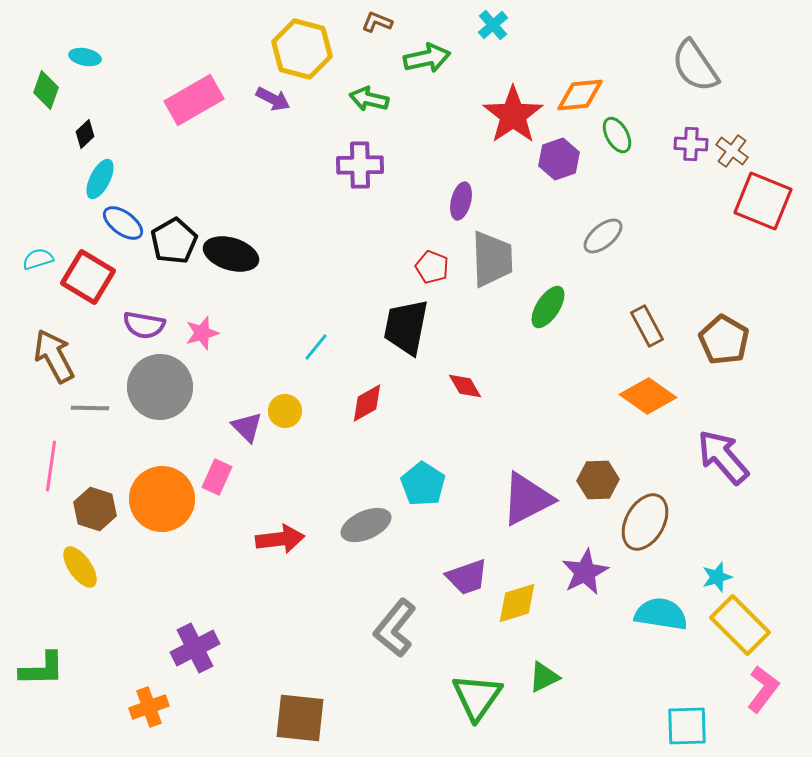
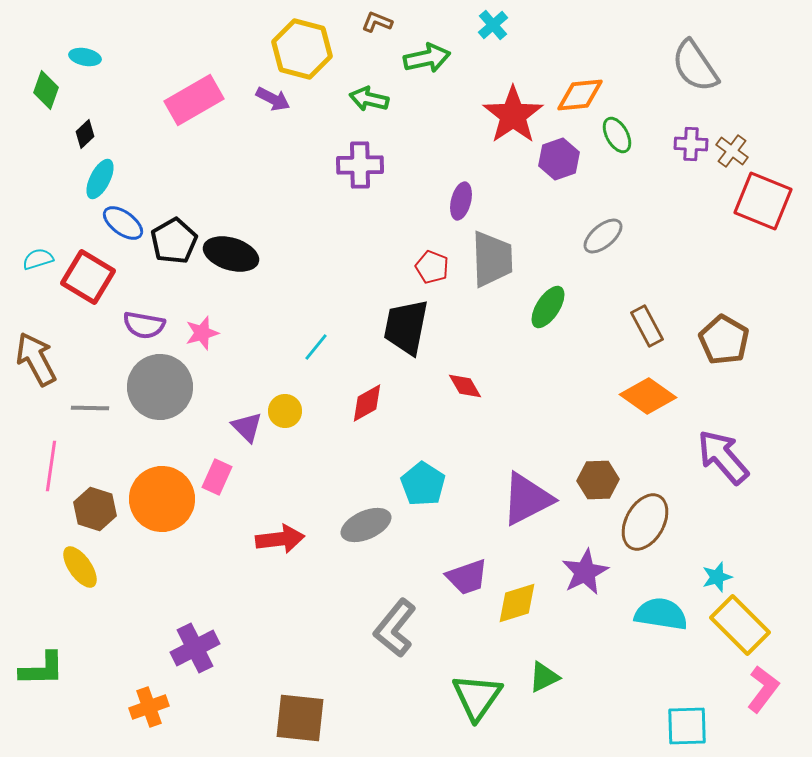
brown arrow at (54, 356): moved 18 px left, 3 px down
